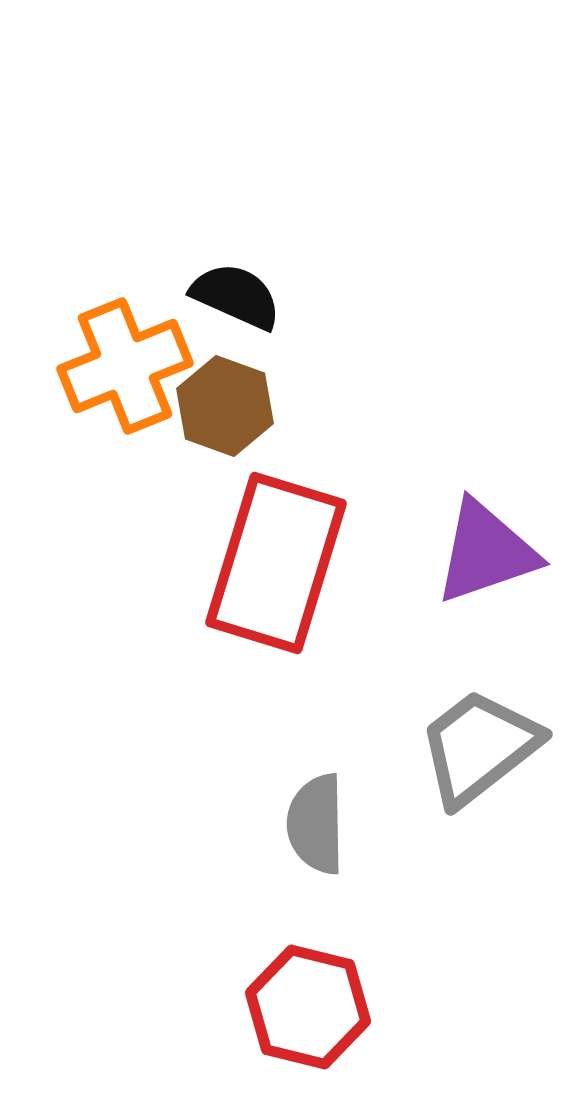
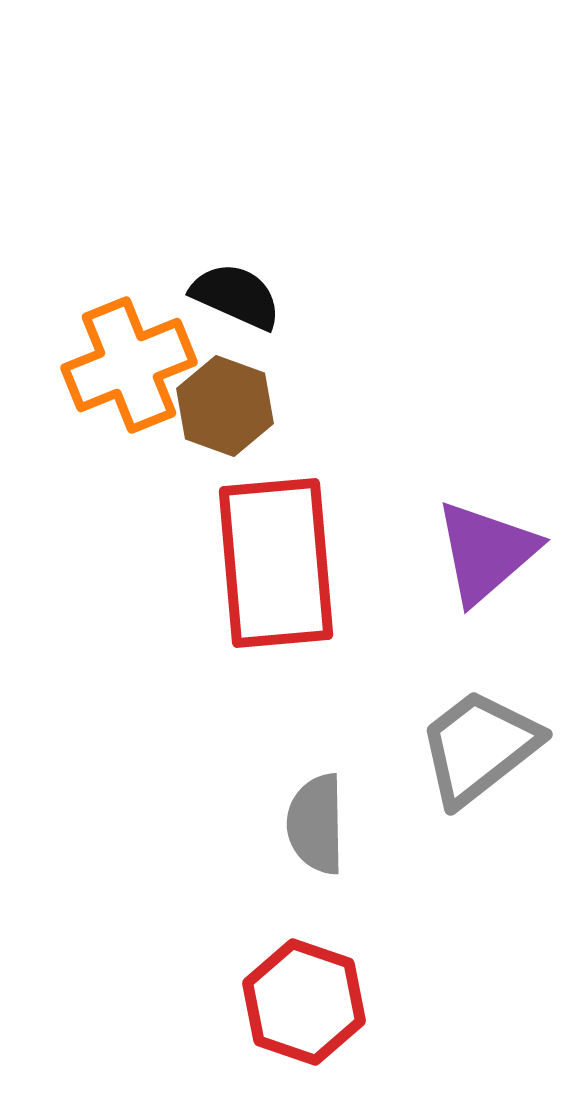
orange cross: moved 4 px right, 1 px up
purple triangle: rotated 22 degrees counterclockwise
red rectangle: rotated 22 degrees counterclockwise
red hexagon: moved 4 px left, 5 px up; rotated 5 degrees clockwise
